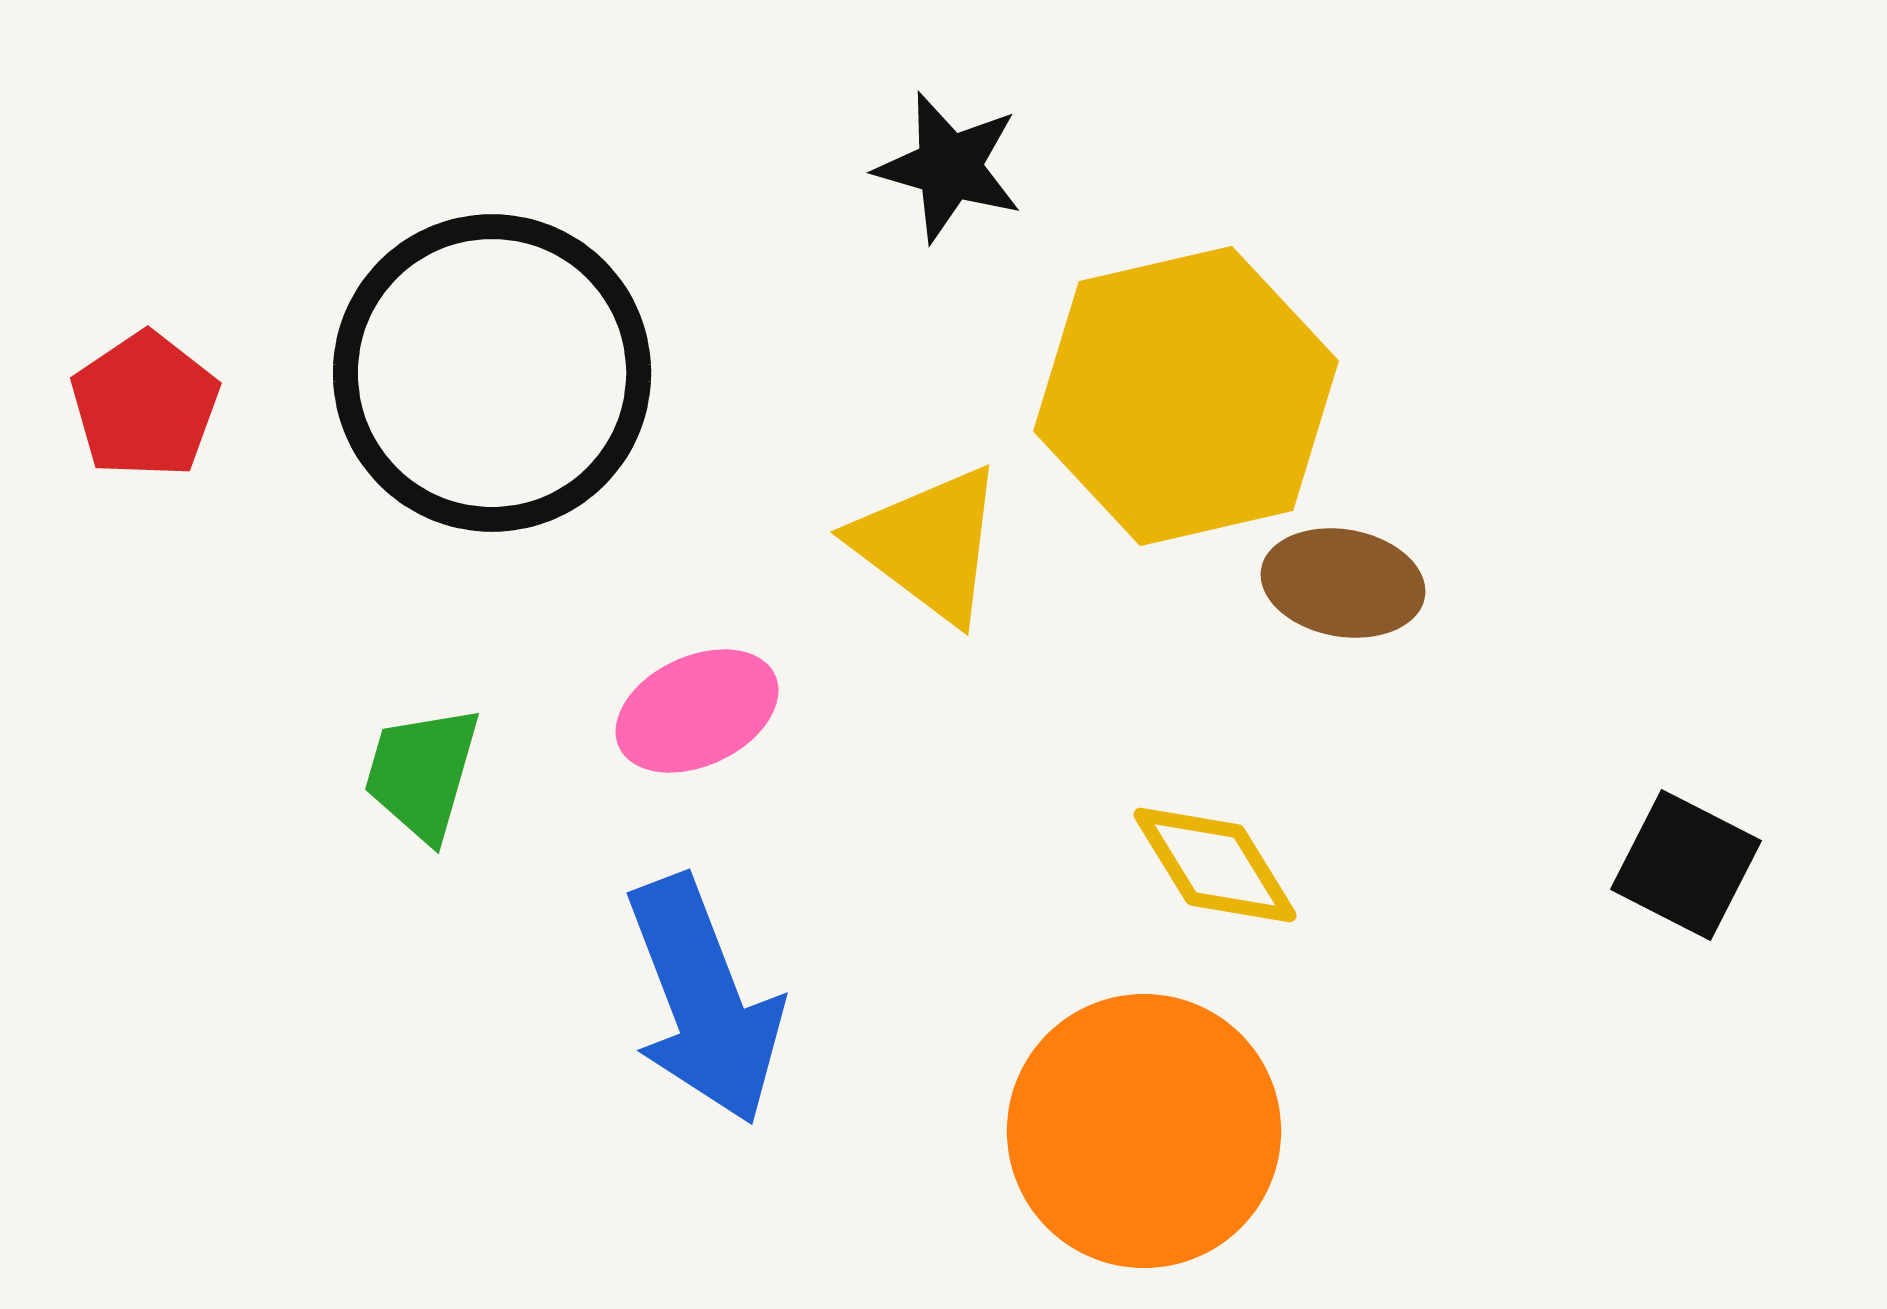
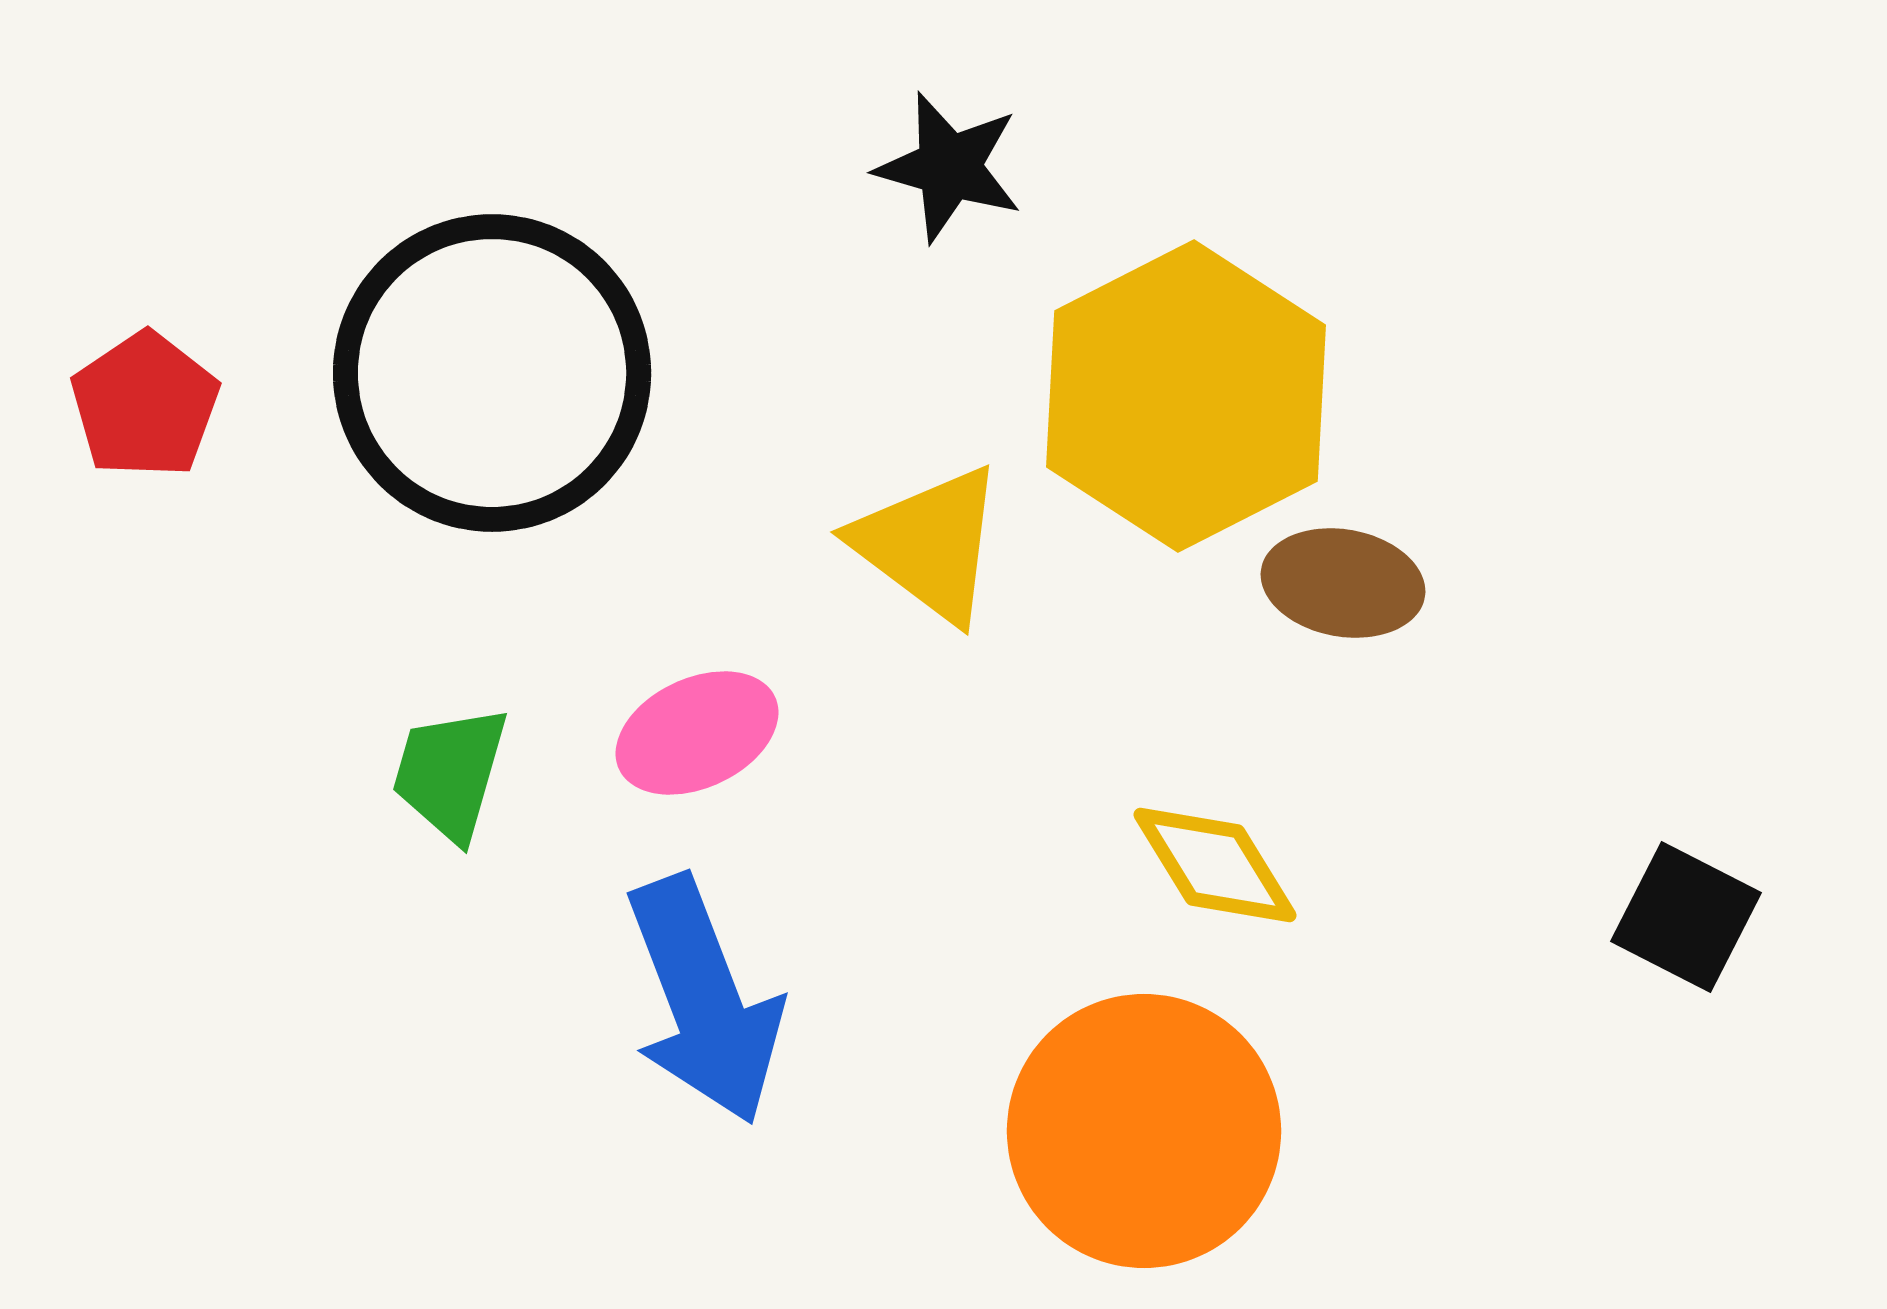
yellow hexagon: rotated 14 degrees counterclockwise
pink ellipse: moved 22 px down
green trapezoid: moved 28 px right
black square: moved 52 px down
